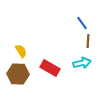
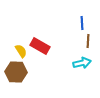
blue line: rotated 32 degrees clockwise
red rectangle: moved 10 px left, 22 px up
brown hexagon: moved 2 px left, 2 px up
